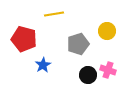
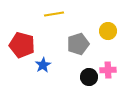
yellow circle: moved 1 px right
red pentagon: moved 2 px left, 6 px down
pink cross: rotated 21 degrees counterclockwise
black circle: moved 1 px right, 2 px down
